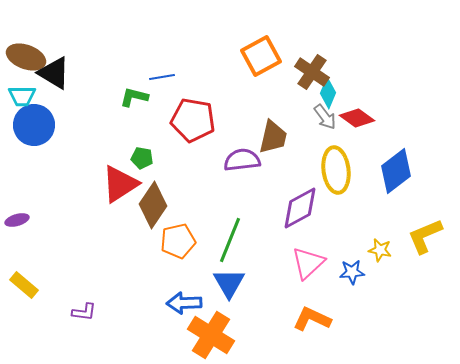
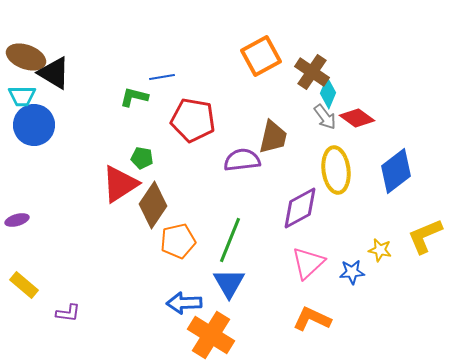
purple L-shape: moved 16 px left, 1 px down
